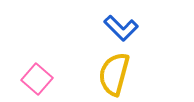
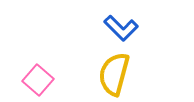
pink square: moved 1 px right, 1 px down
